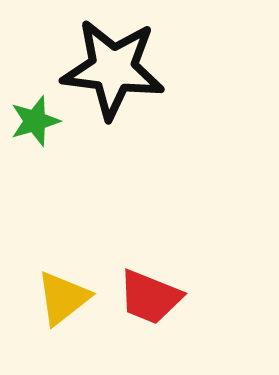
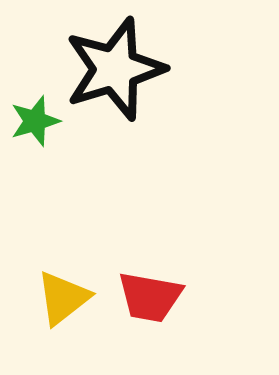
black star: moved 2 px right; rotated 24 degrees counterclockwise
red trapezoid: rotated 12 degrees counterclockwise
